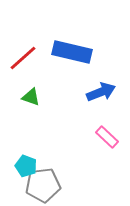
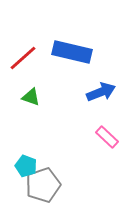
gray pentagon: rotated 12 degrees counterclockwise
